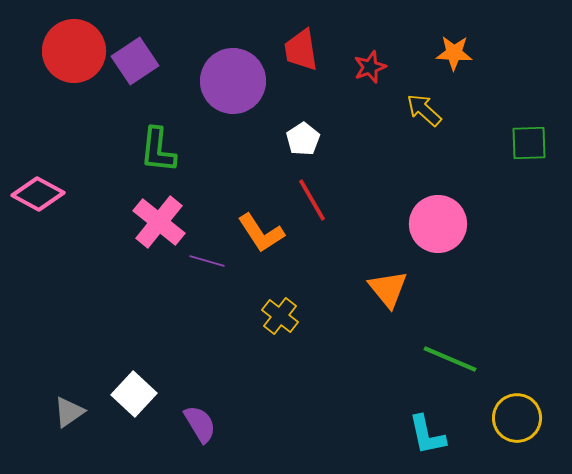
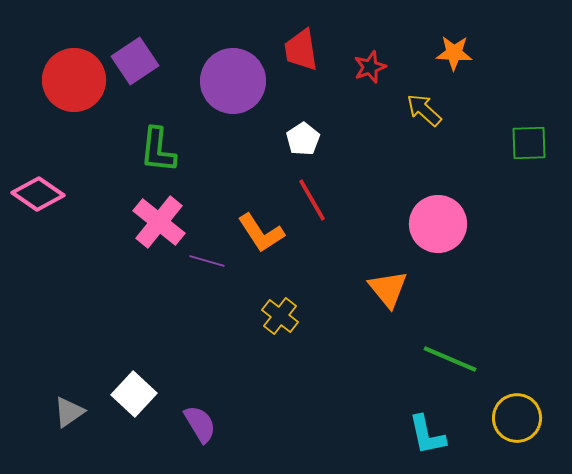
red circle: moved 29 px down
pink diamond: rotated 6 degrees clockwise
